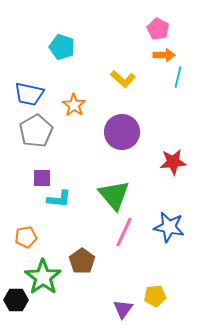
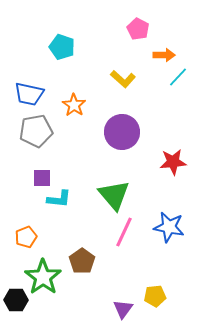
pink pentagon: moved 20 px left
cyan line: rotated 30 degrees clockwise
gray pentagon: rotated 20 degrees clockwise
orange pentagon: rotated 10 degrees counterclockwise
